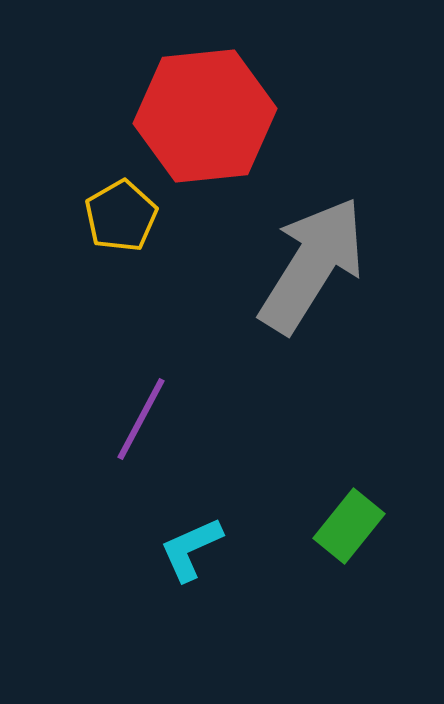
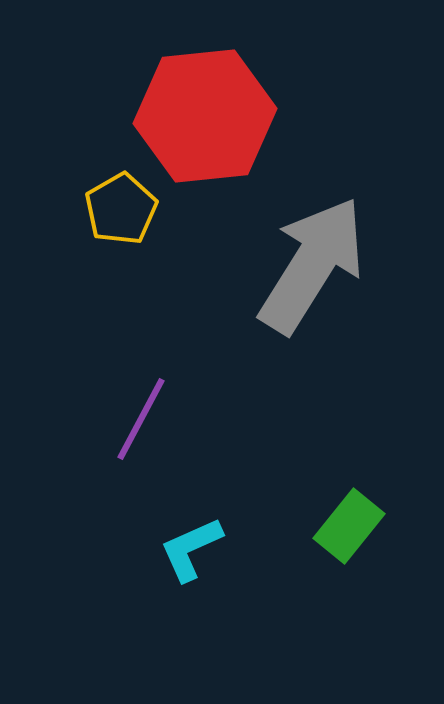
yellow pentagon: moved 7 px up
